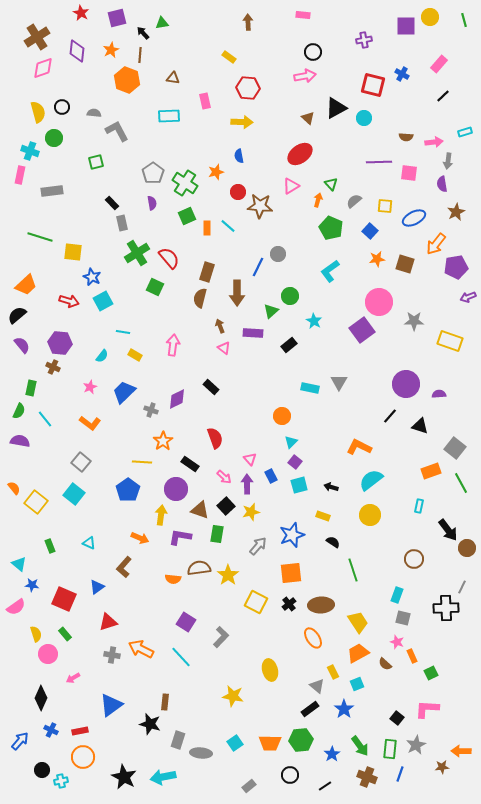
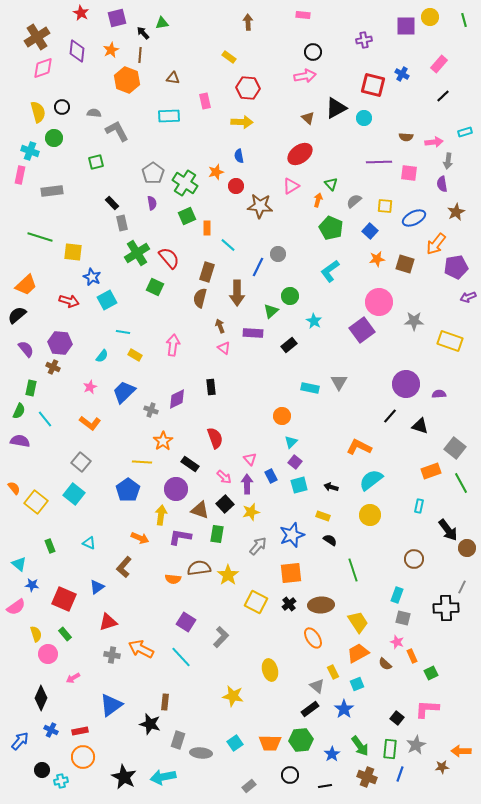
red circle at (238, 192): moved 2 px left, 6 px up
cyan line at (228, 226): moved 19 px down
cyan square at (103, 301): moved 4 px right, 1 px up
purple semicircle at (22, 345): moved 4 px right, 4 px down
black rectangle at (211, 387): rotated 42 degrees clockwise
black square at (226, 506): moved 1 px left, 2 px up
black semicircle at (333, 542): moved 3 px left, 2 px up
black line at (325, 786): rotated 24 degrees clockwise
